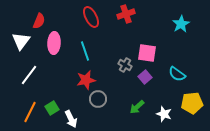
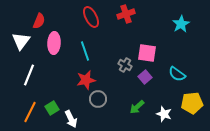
white line: rotated 15 degrees counterclockwise
